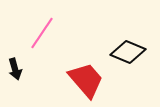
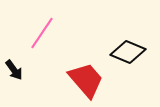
black arrow: moved 1 px left, 1 px down; rotated 20 degrees counterclockwise
